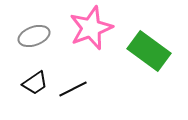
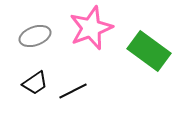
gray ellipse: moved 1 px right
black line: moved 2 px down
